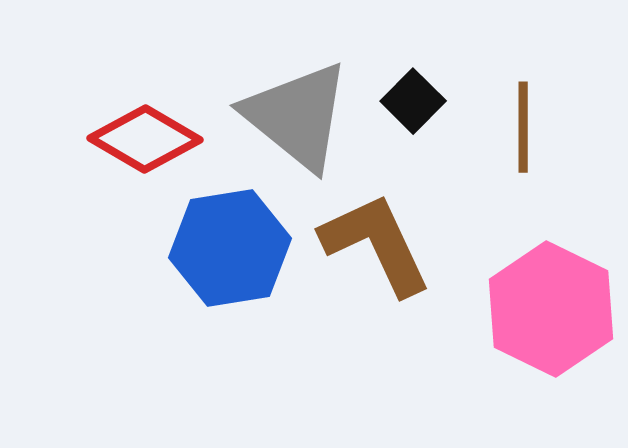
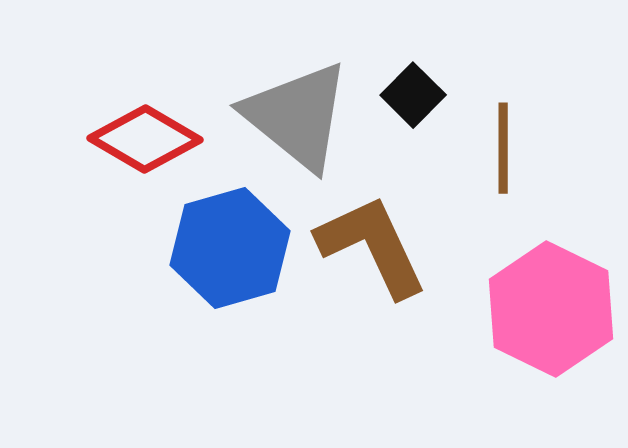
black square: moved 6 px up
brown line: moved 20 px left, 21 px down
brown L-shape: moved 4 px left, 2 px down
blue hexagon: rotated 7 degrees counterclockwise
